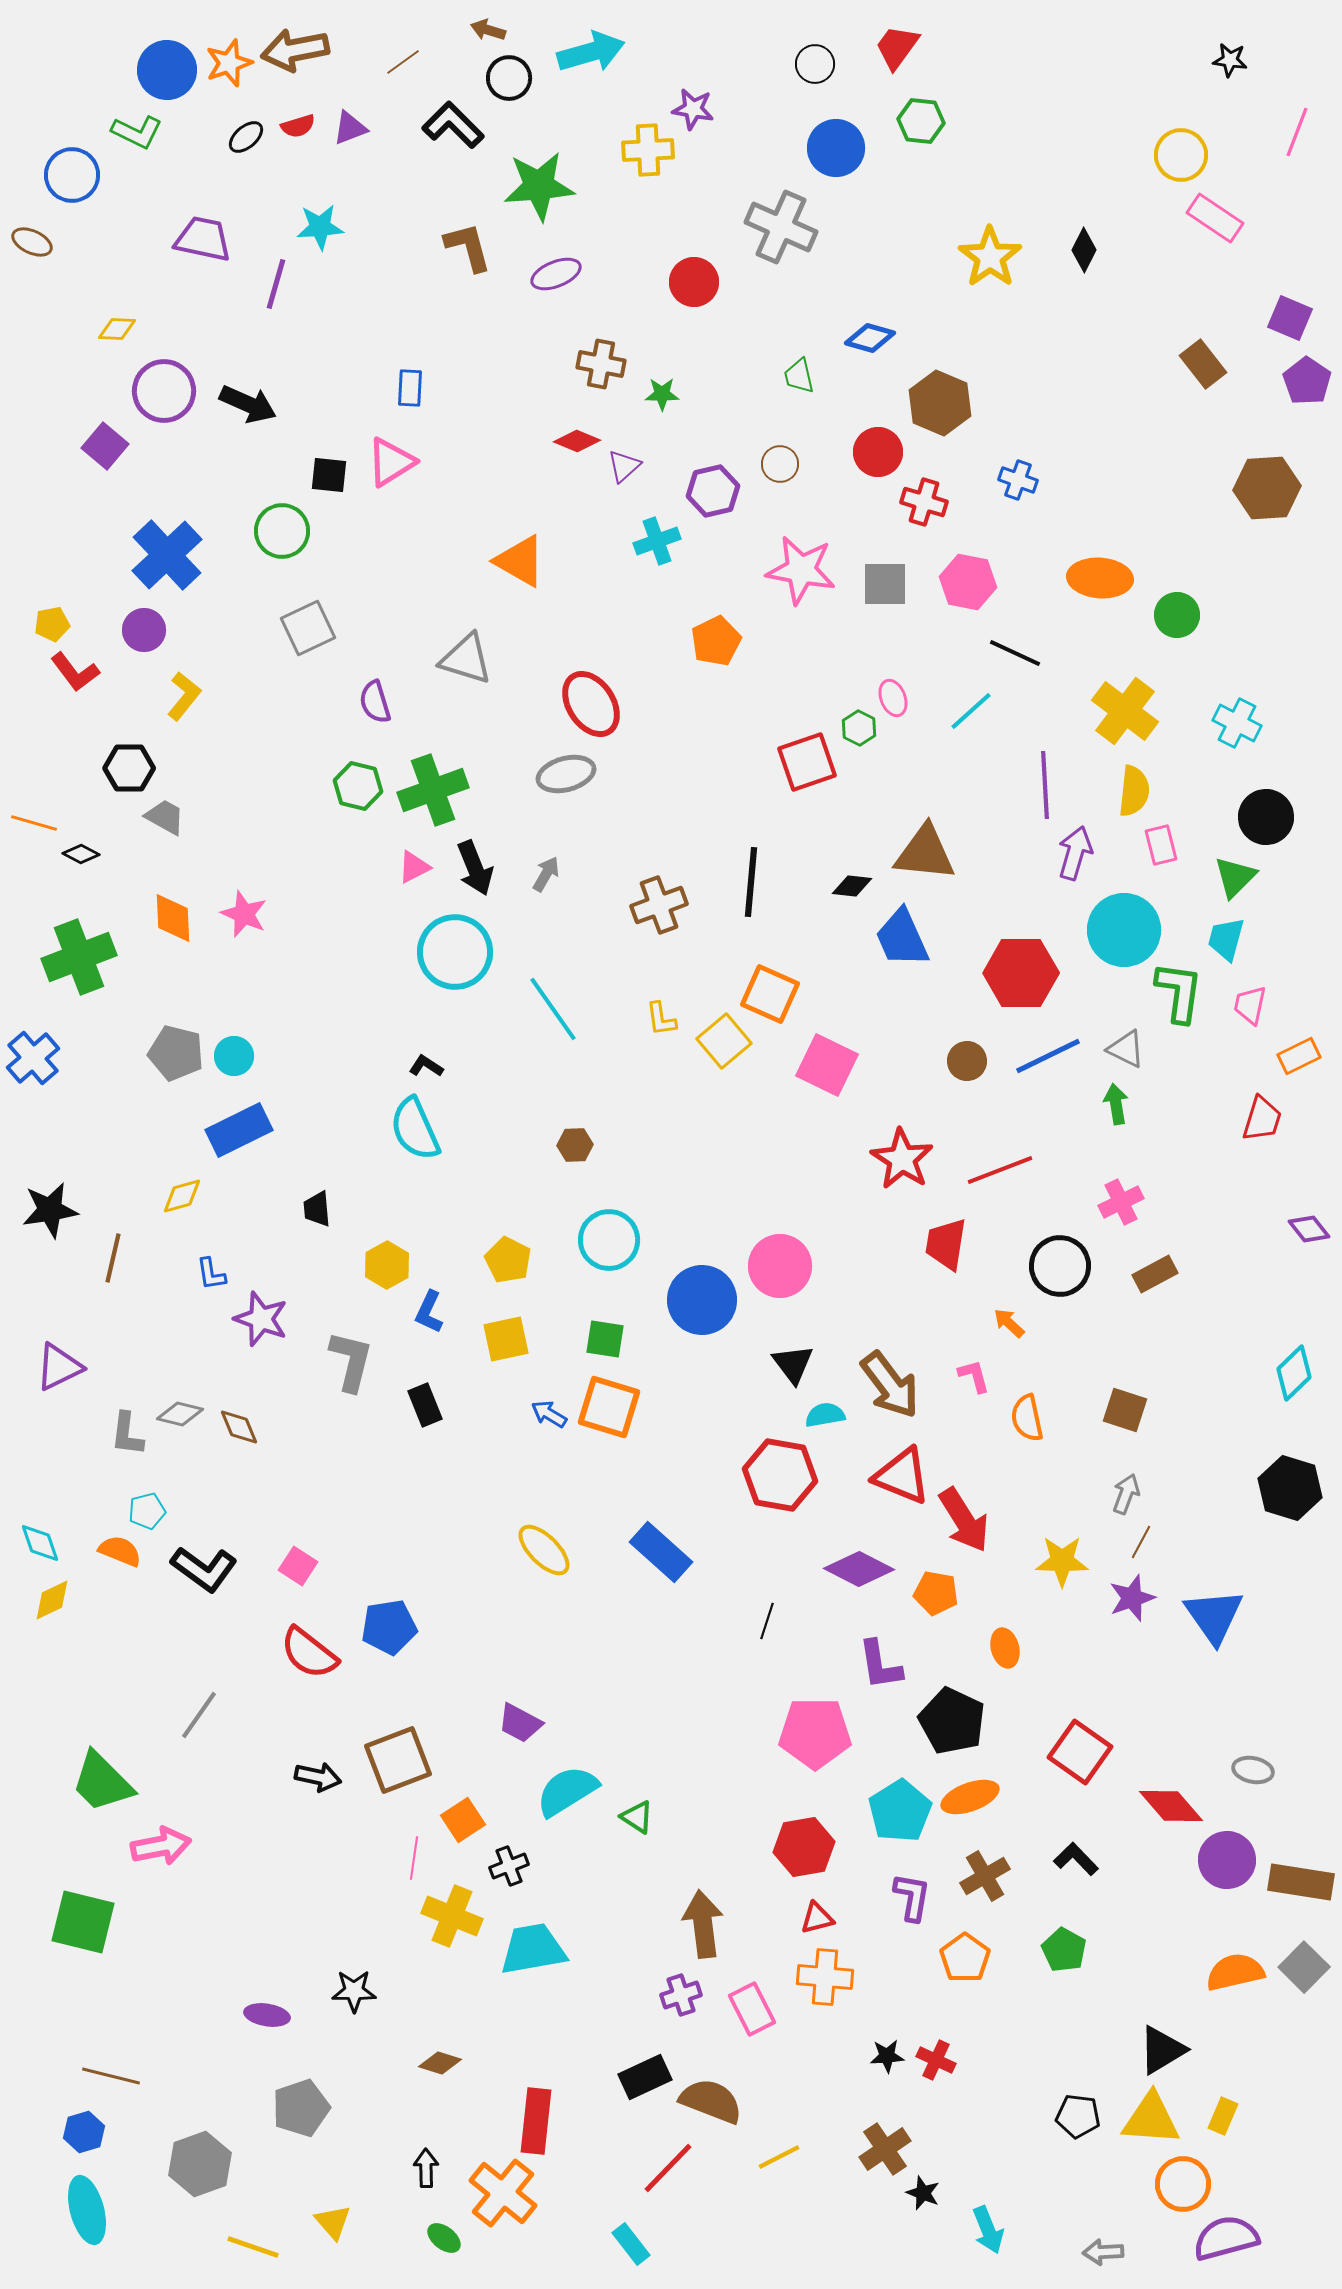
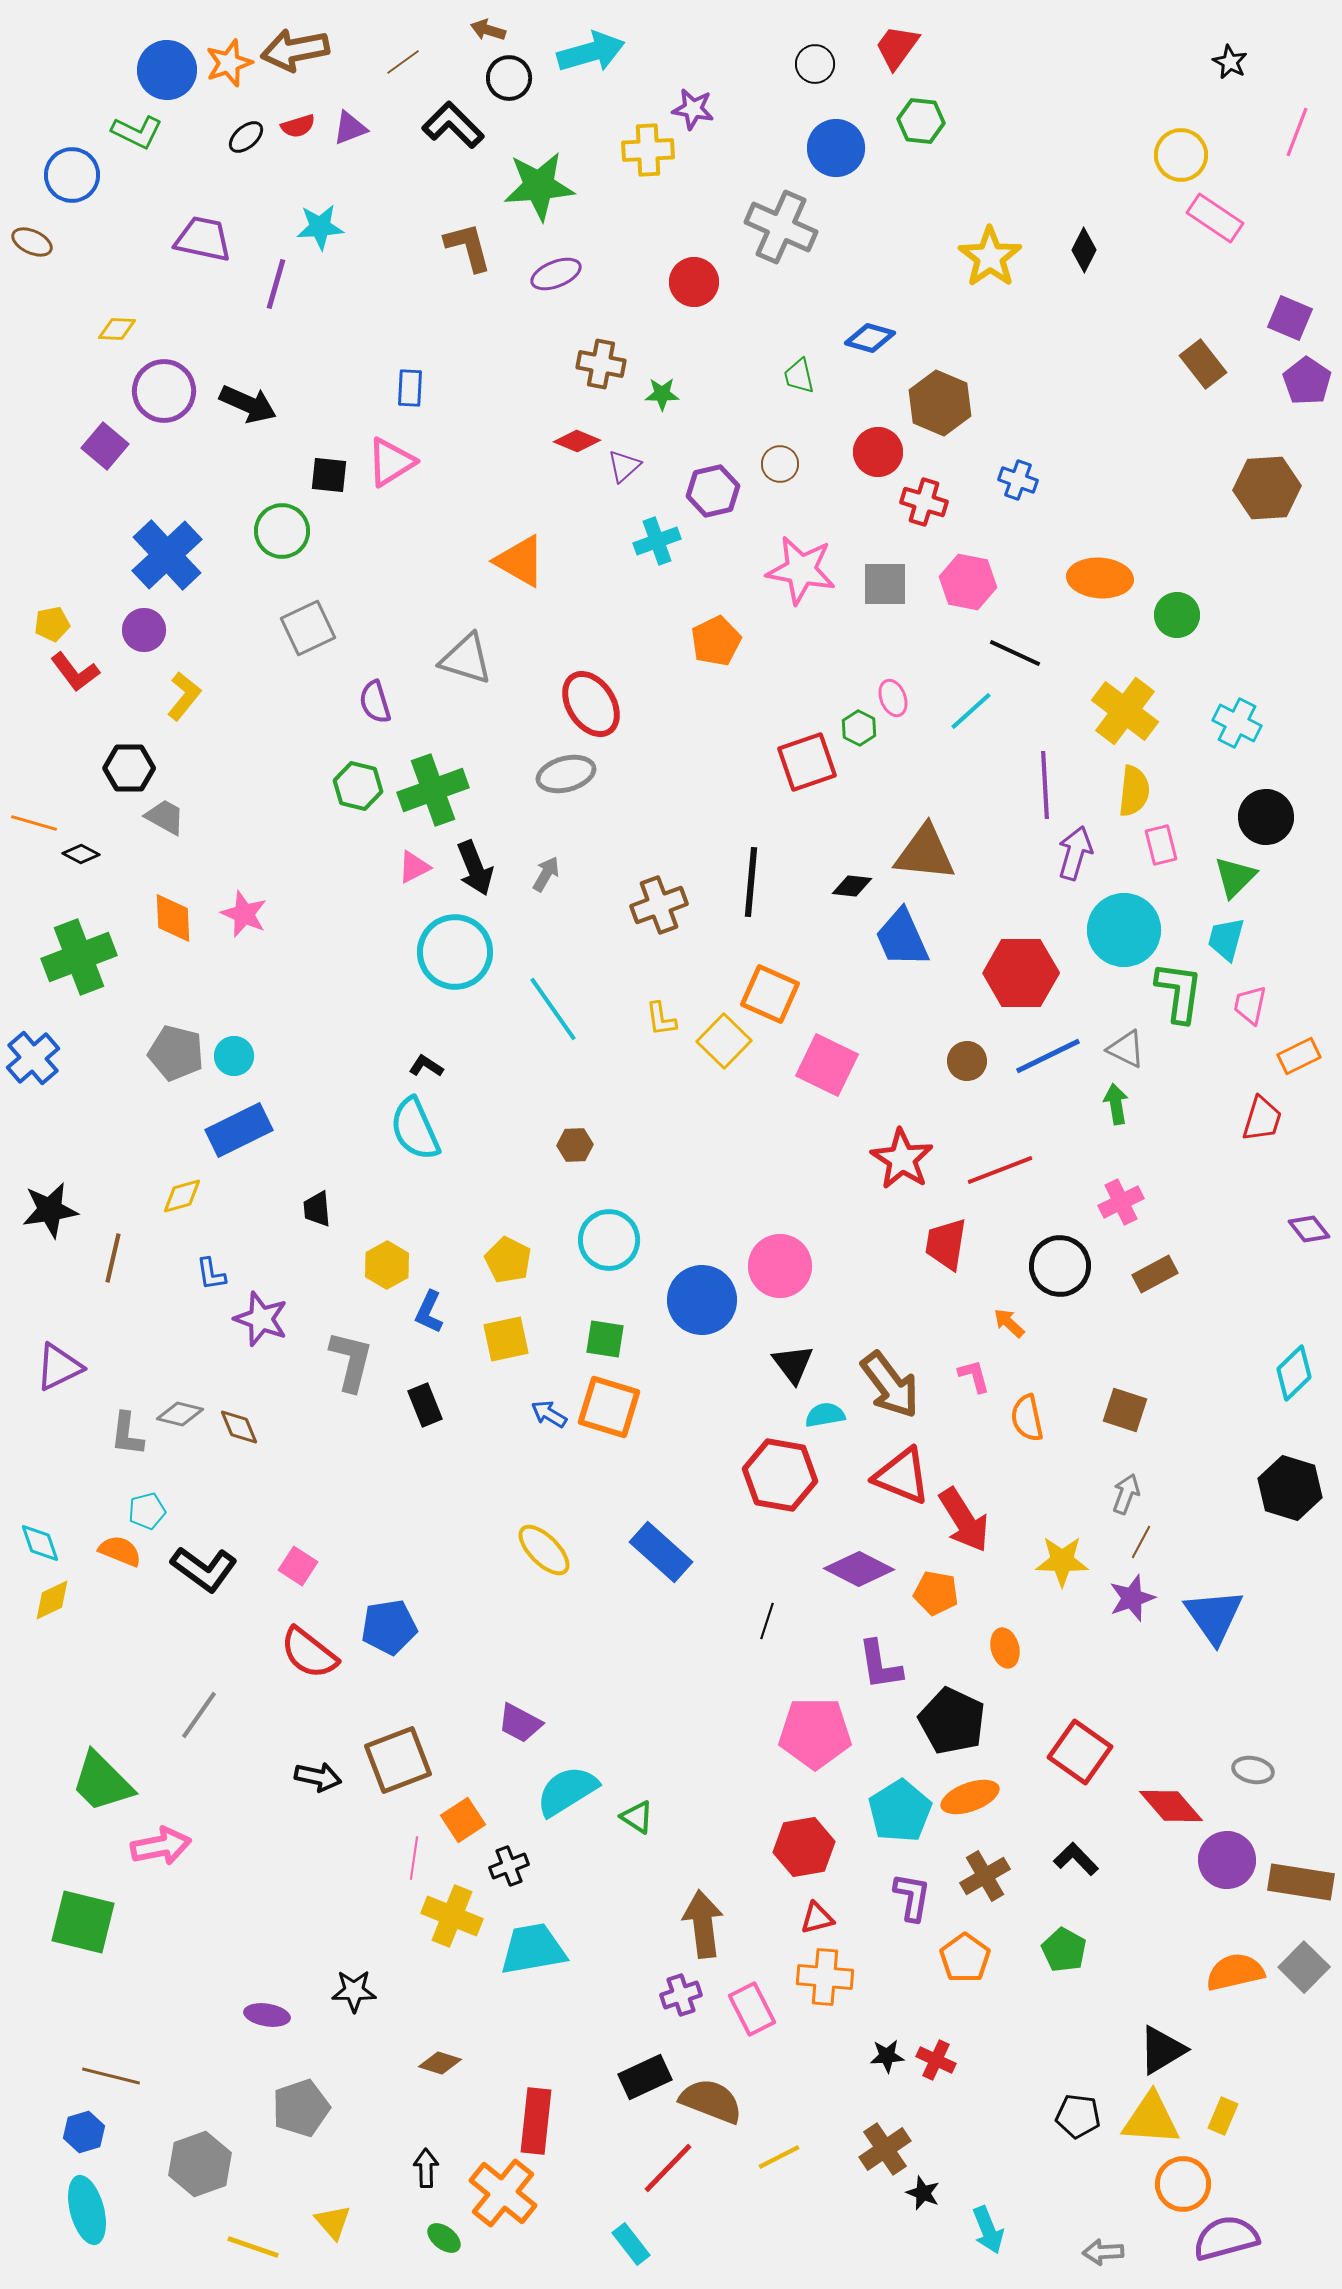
black star at (1230, 60): moved 2 px down; rotated 20 degrees clockwise
yellow square at (724, 1041): rotated 6 degrees counterclockwise
